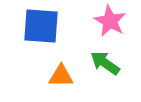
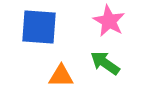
pink star: moved 1 px left
blue square: moved 2 px left, 1 px down
